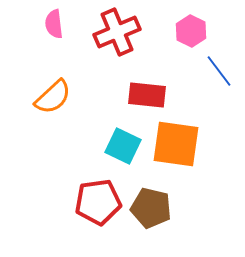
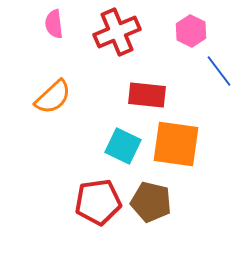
brown pentagon: moved 6 px up
